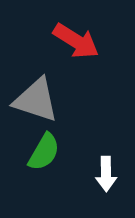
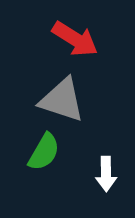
red arrow: moved 1 px left, 2 px up
gray triangle: moved 26 px right
